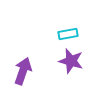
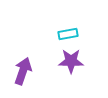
purple star: rotated 15 degrees counterclockwise
